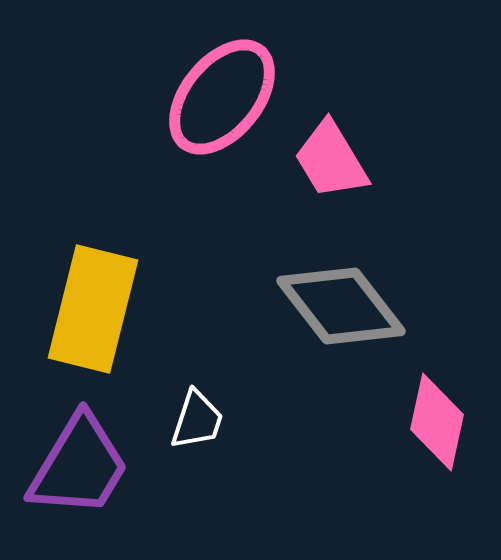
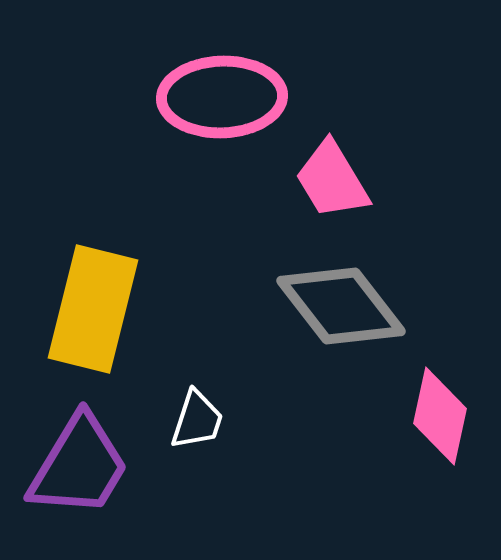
pink ellipse: rotated 49 degrees clockwise
pink trapezoid: moved 1 px right, 20 px down
pink diamond: moved 3 px right, 6 px up
